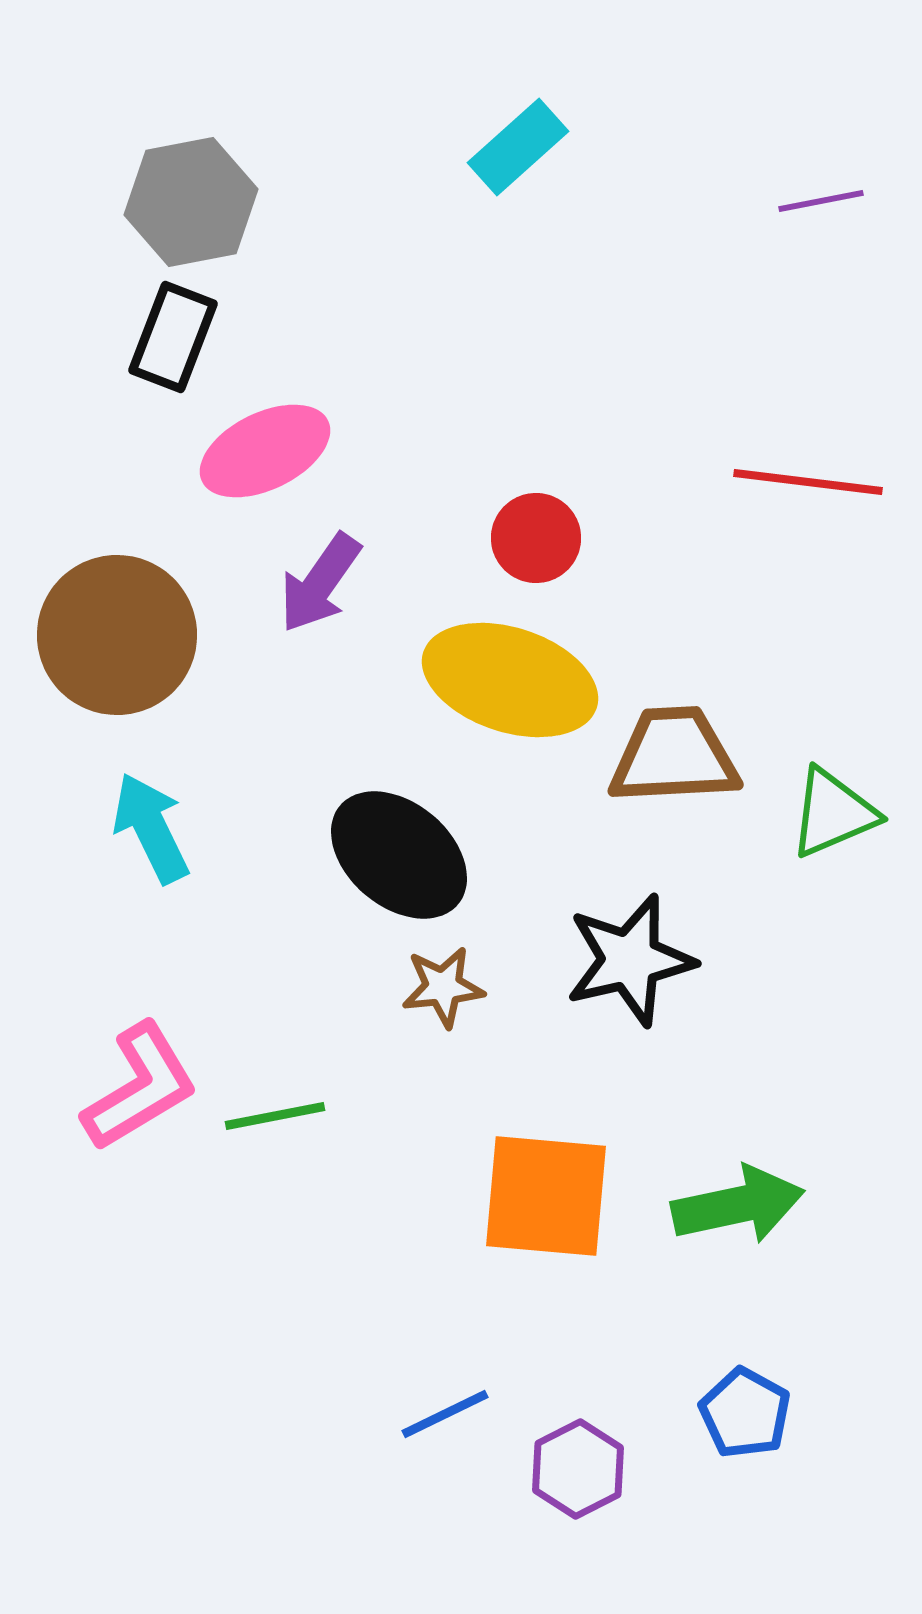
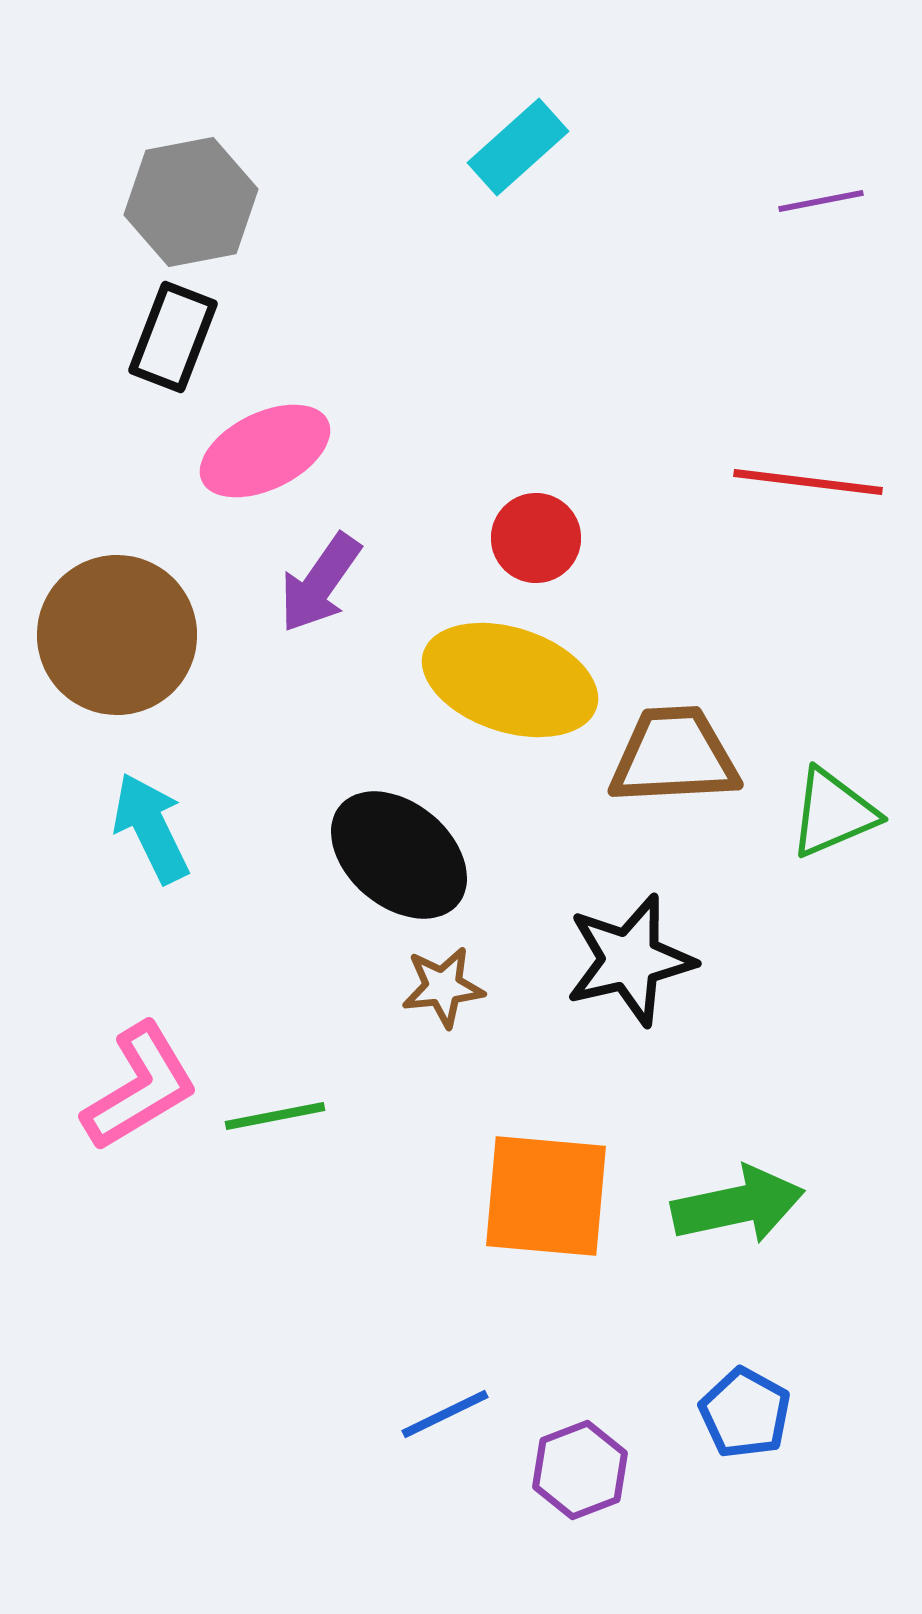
purple hexagon: moved 2 px right, 1 px down; rotated 6 degrees clockwise
